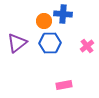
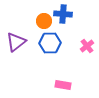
purple triangle: moved 1 px left, 1 px up
pink rectangle: moved 1 px left; rotated 21 degrees clockwise
